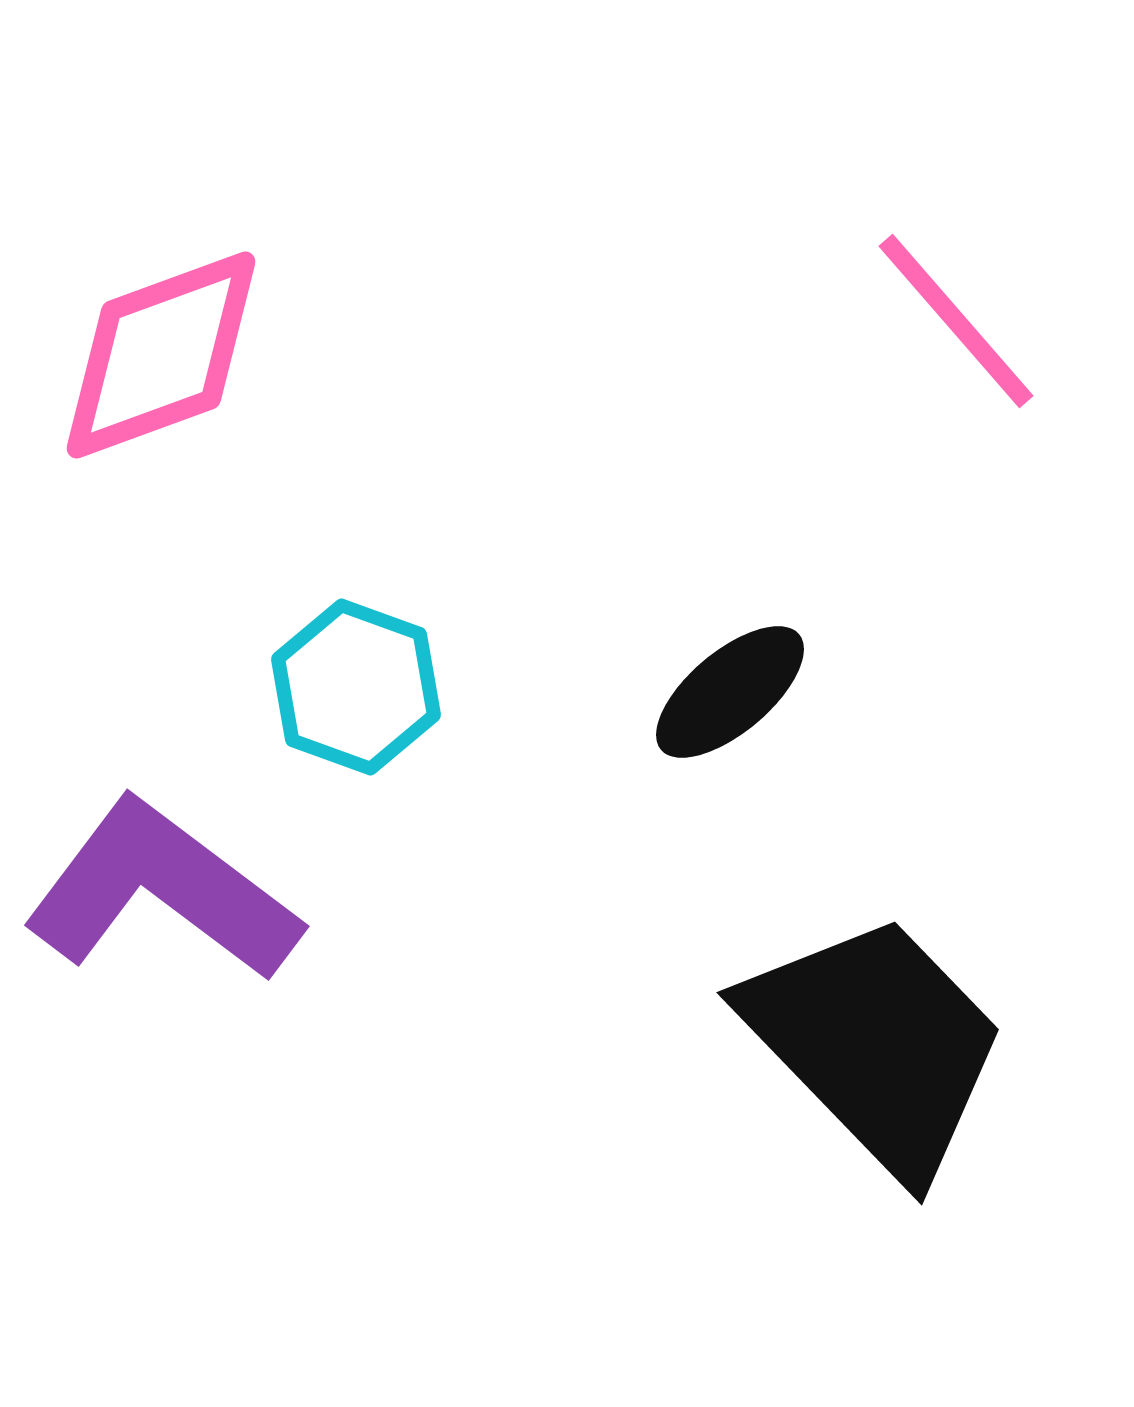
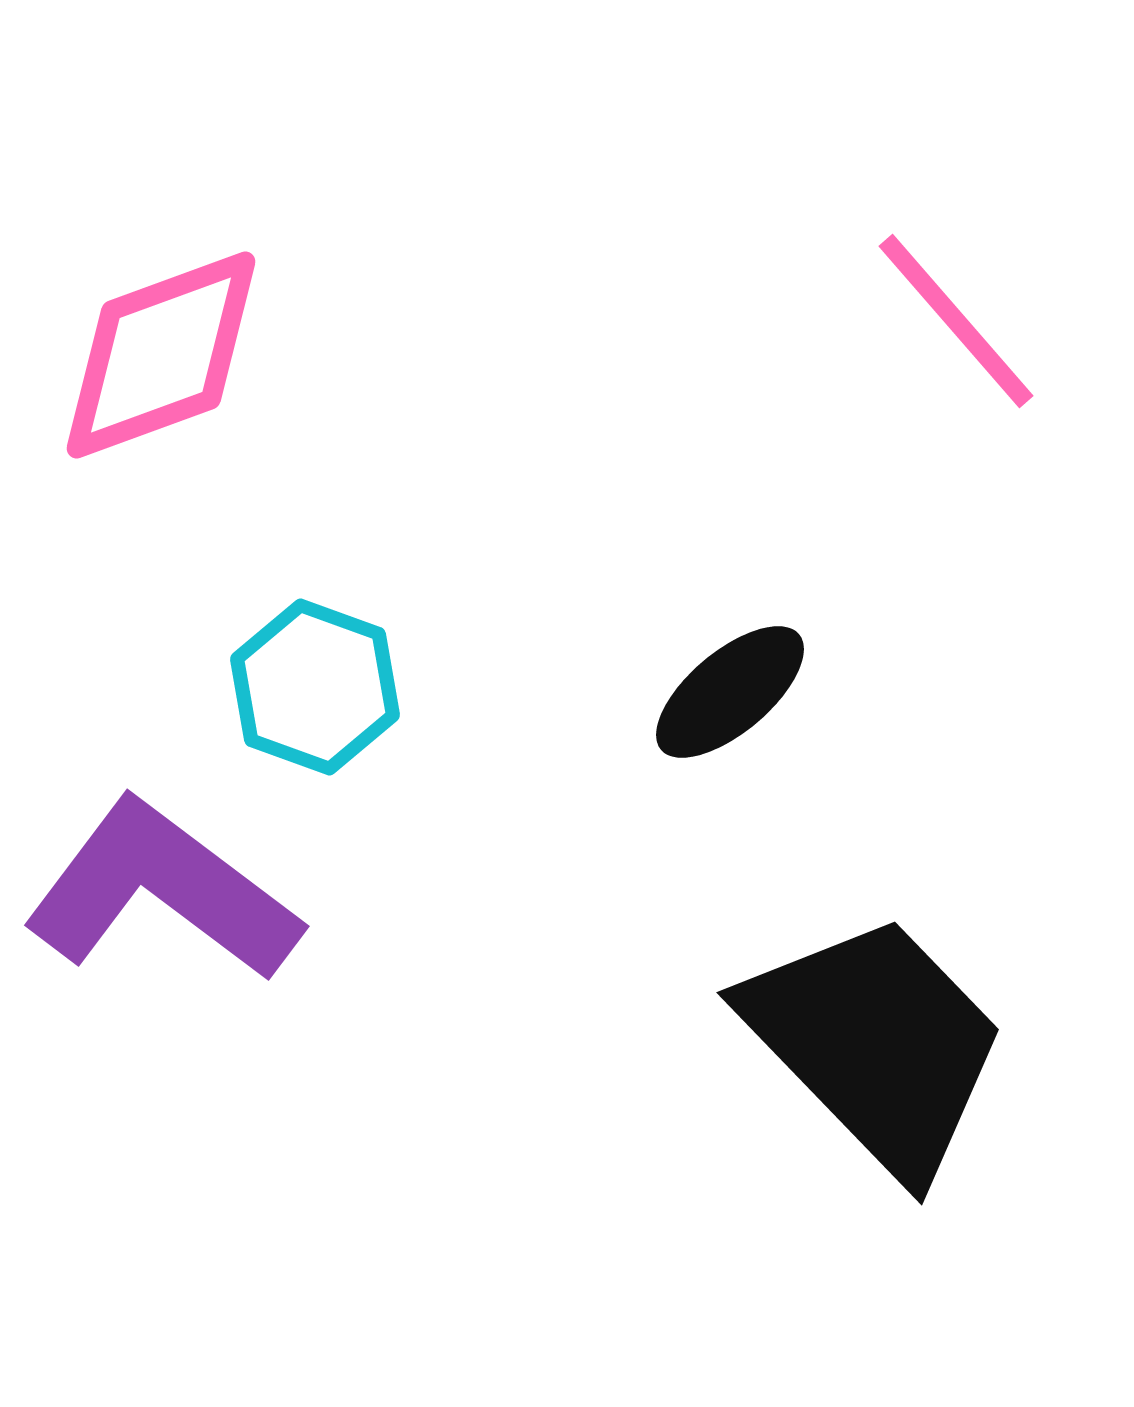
cyan hexagon: moved 41 px left
